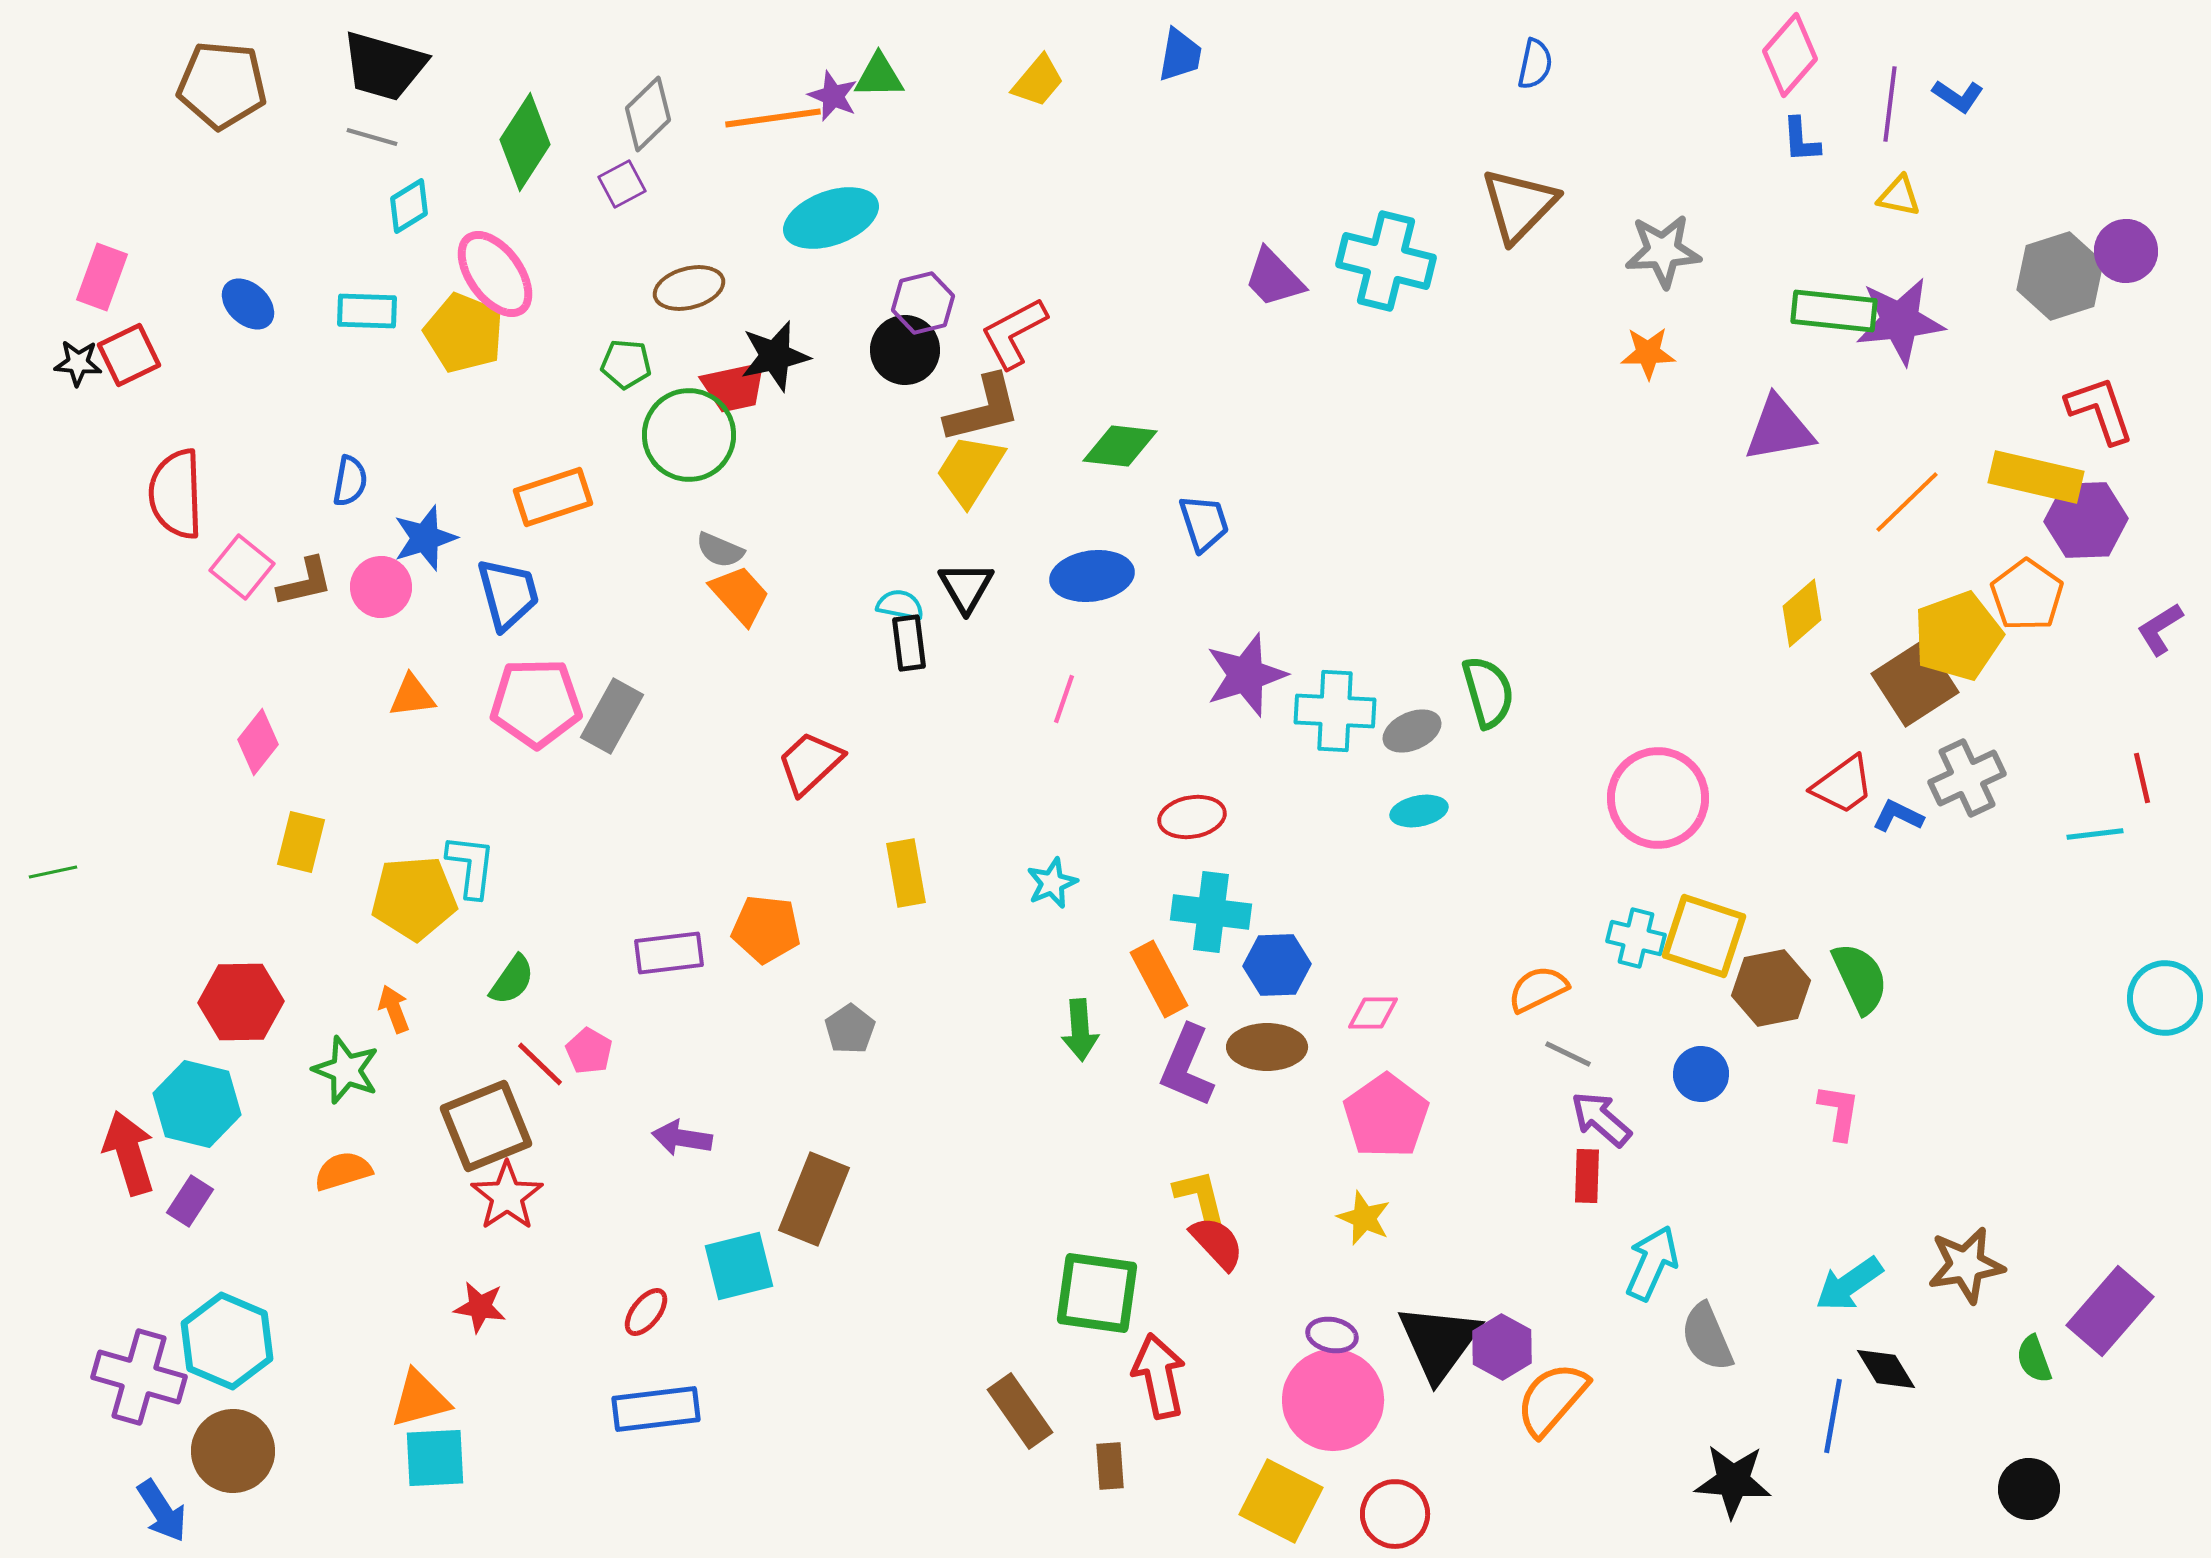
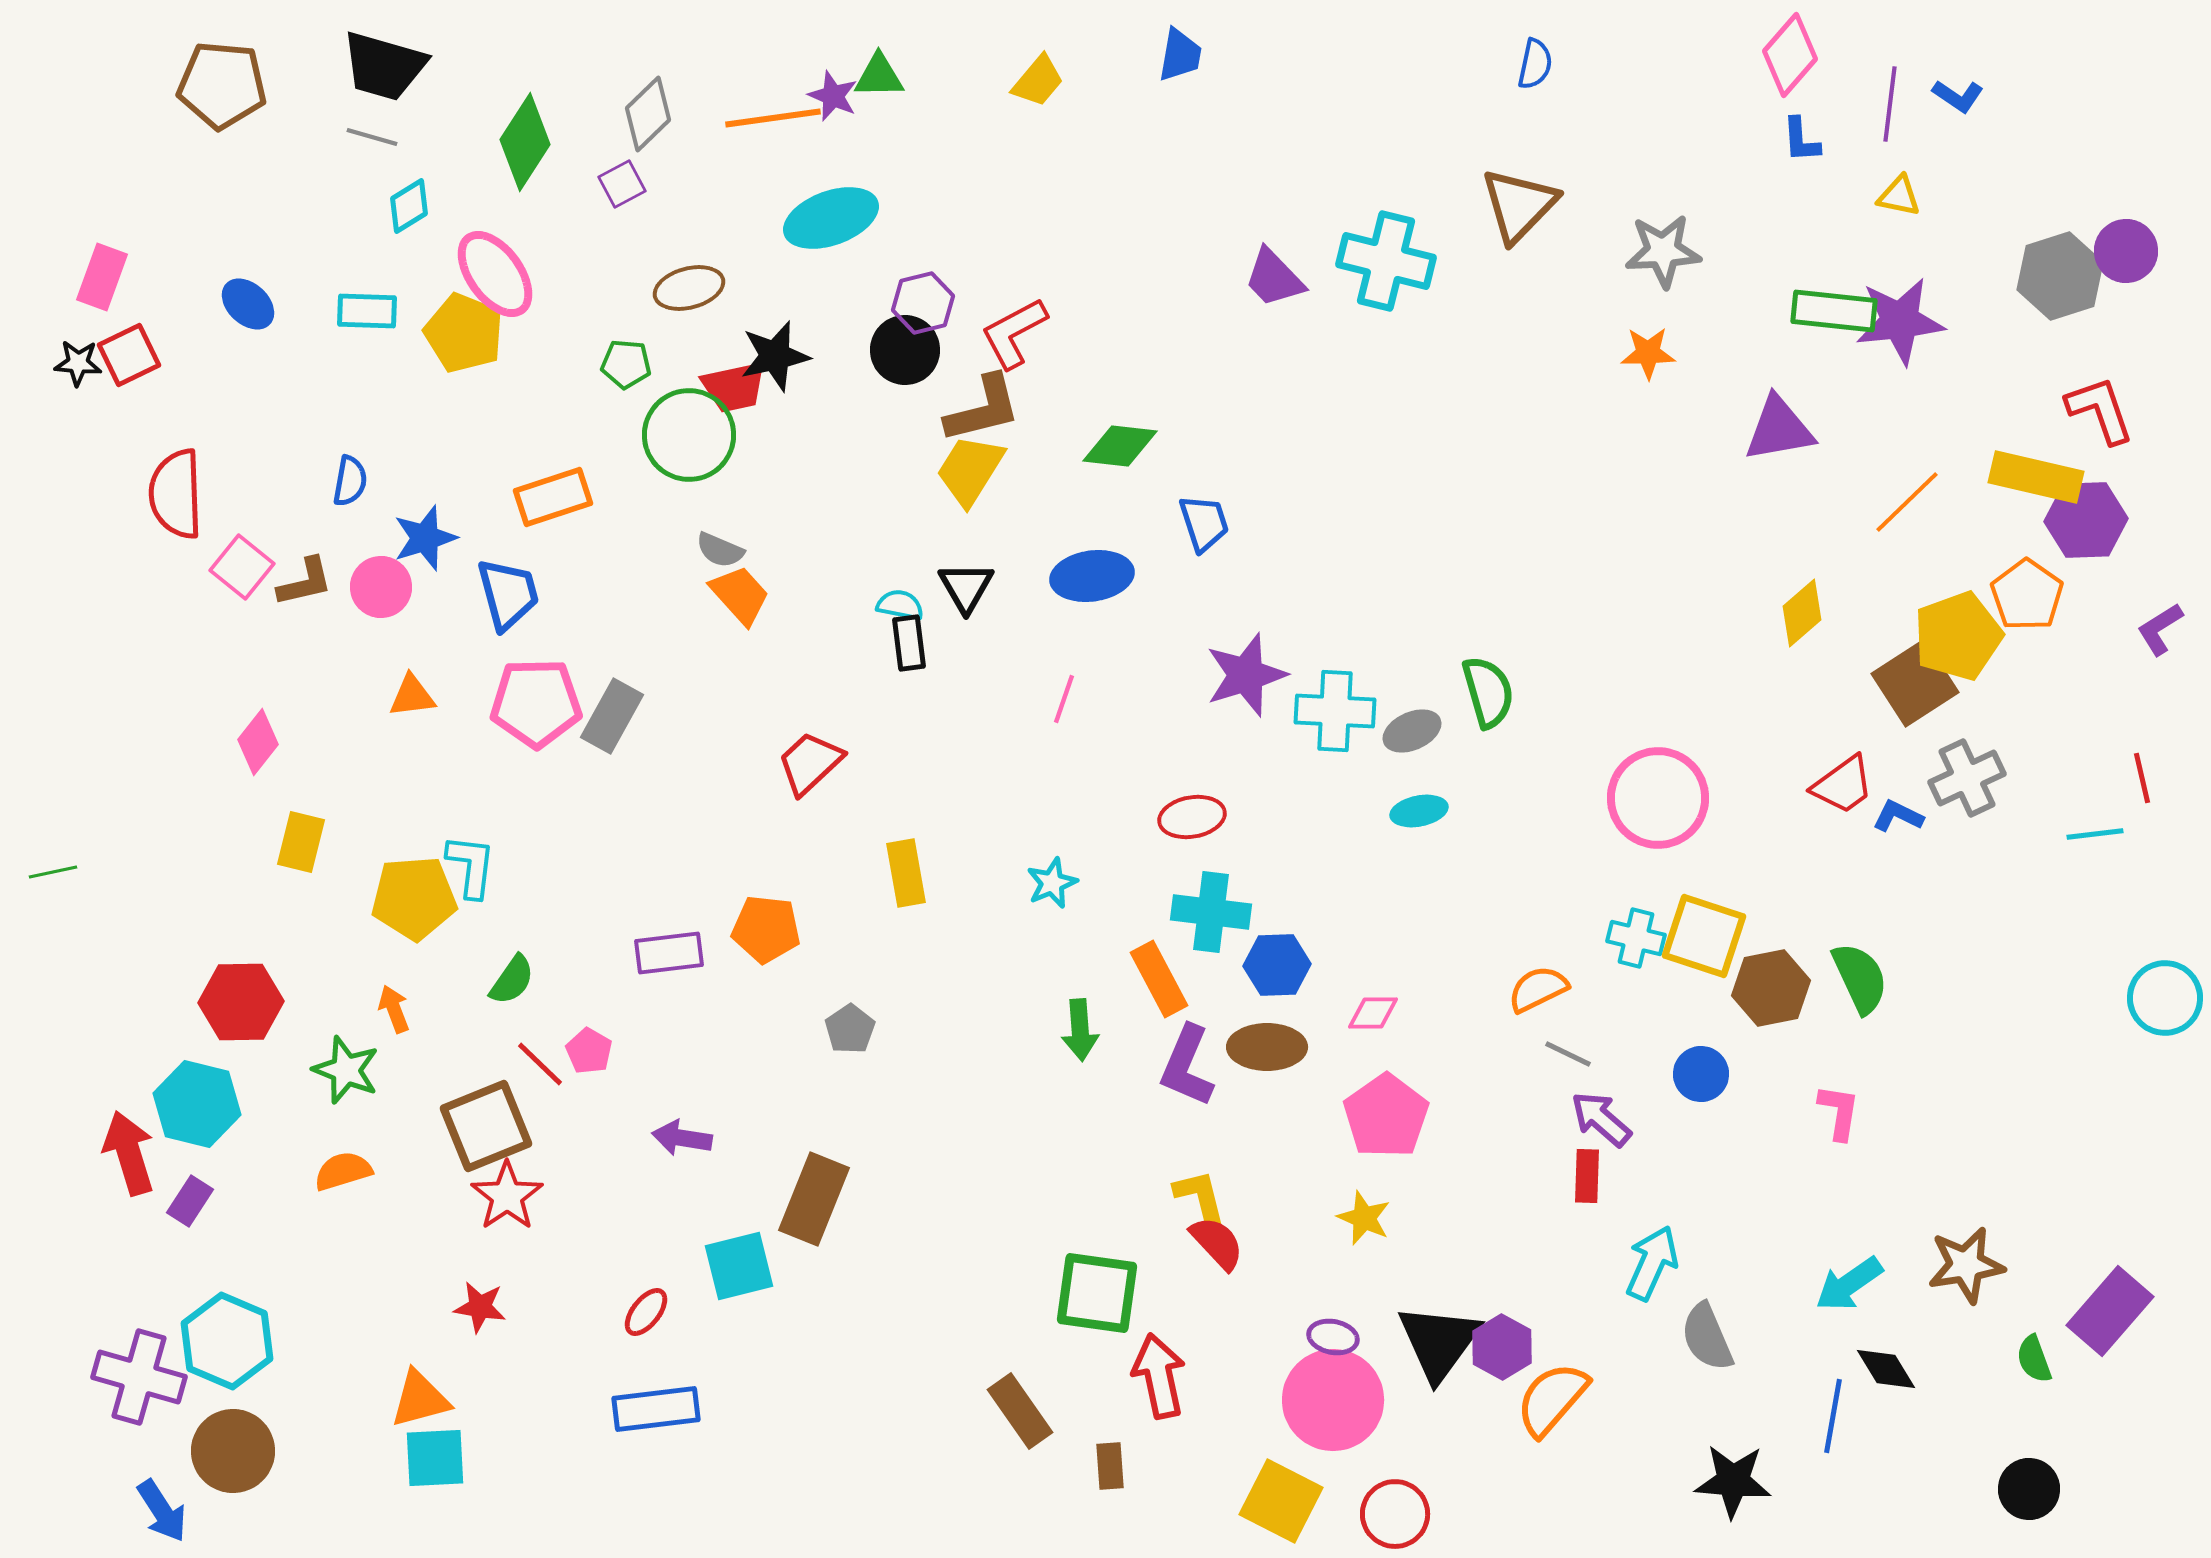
purple ellipse at (1332, 1335): moved 1 px right, 2 px down
